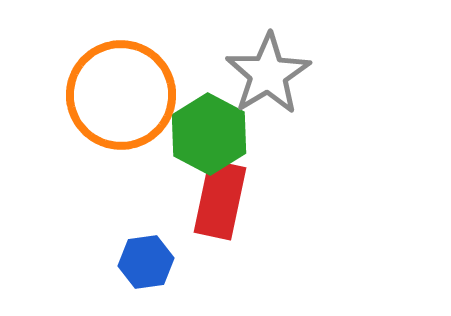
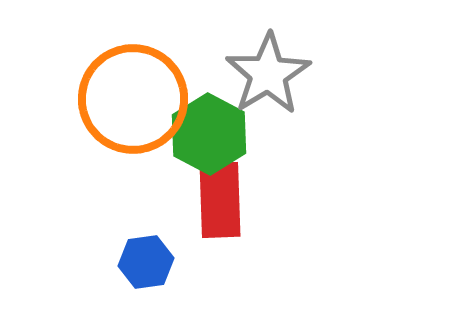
orange circle: moved 12 px right, 4 px down
red rectangle: rotated 14 degrees counterclockwise
